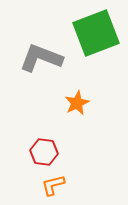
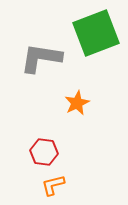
gray L-shape: rotated 12 degrees counterclockwise
